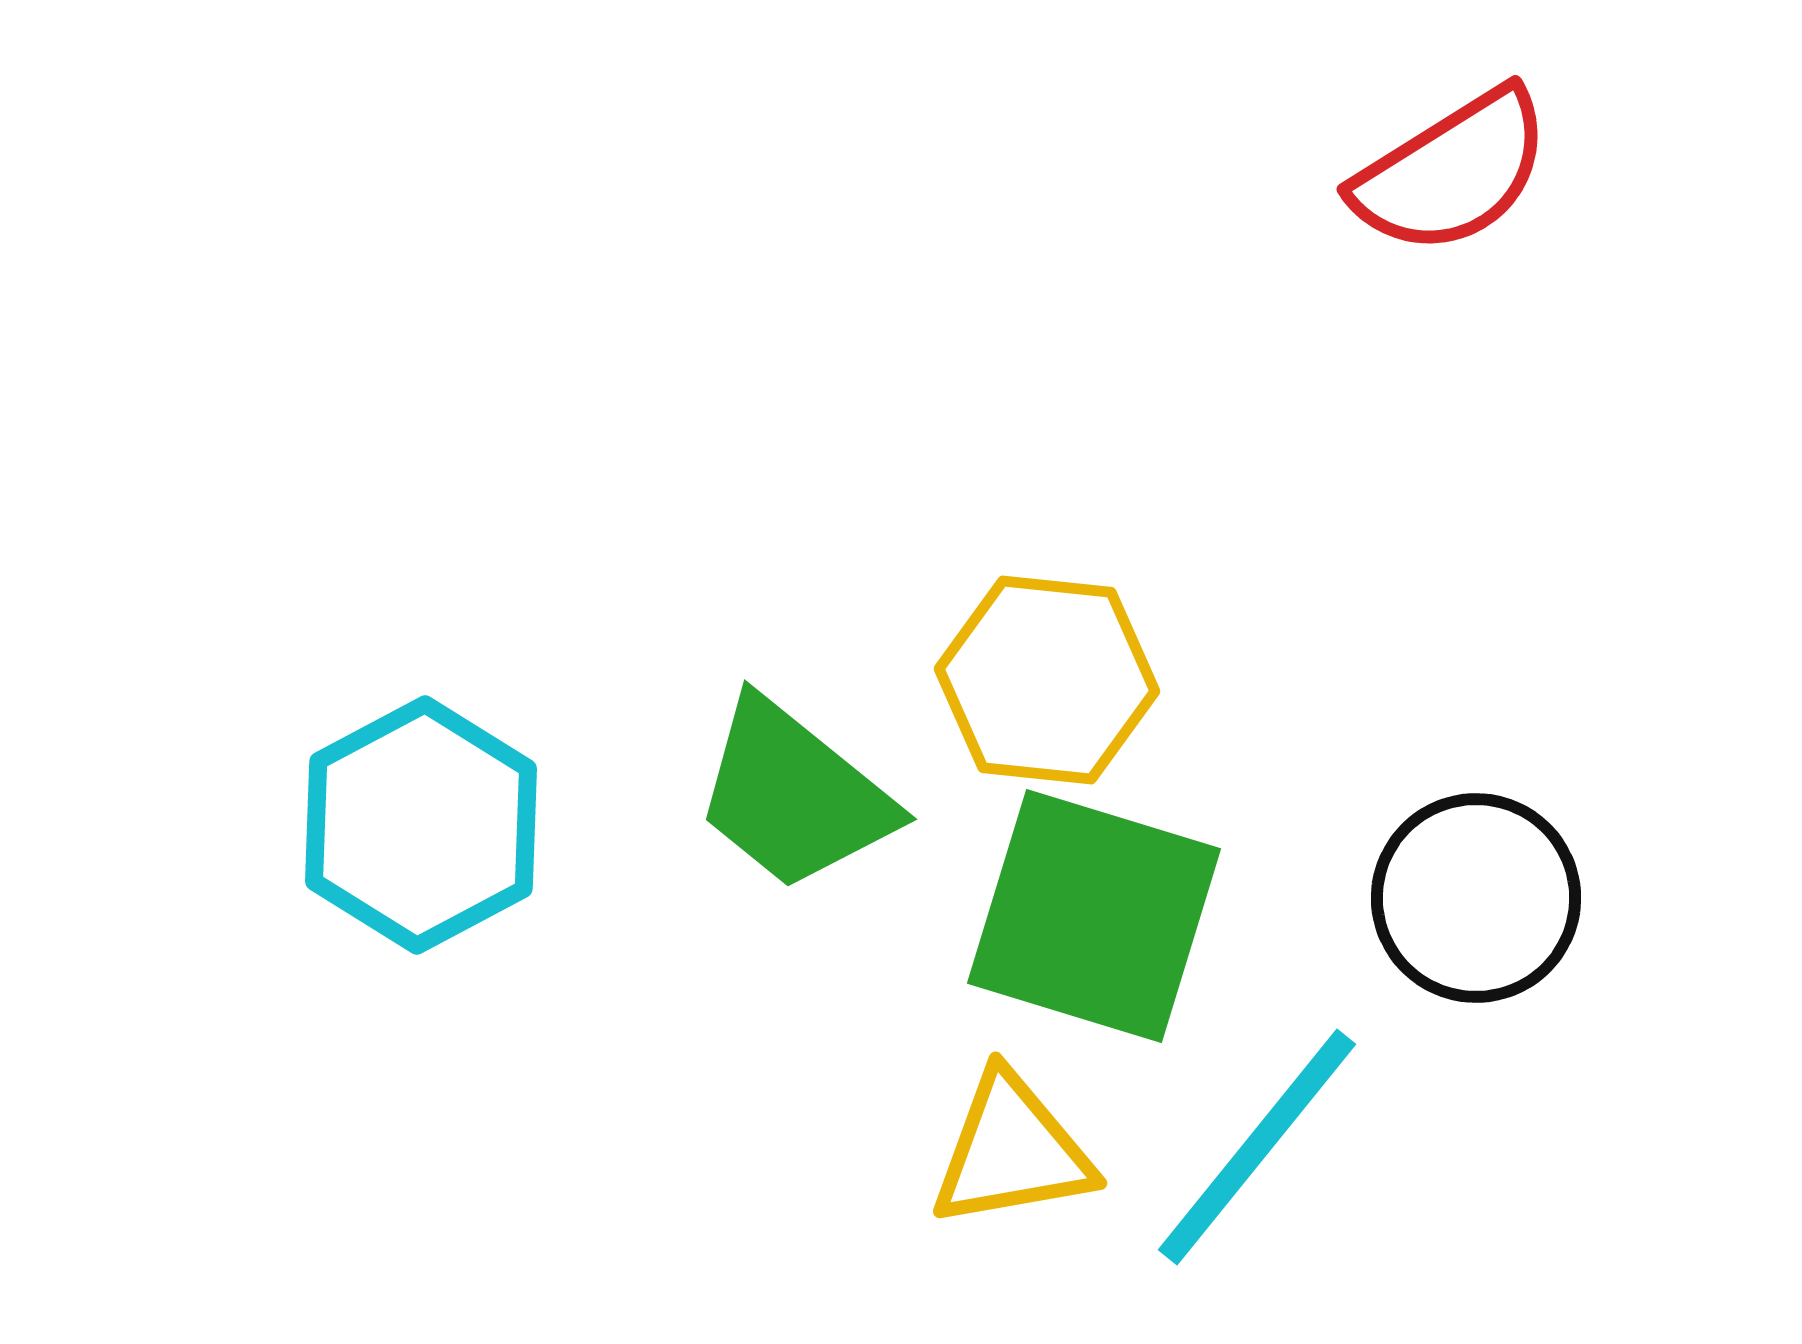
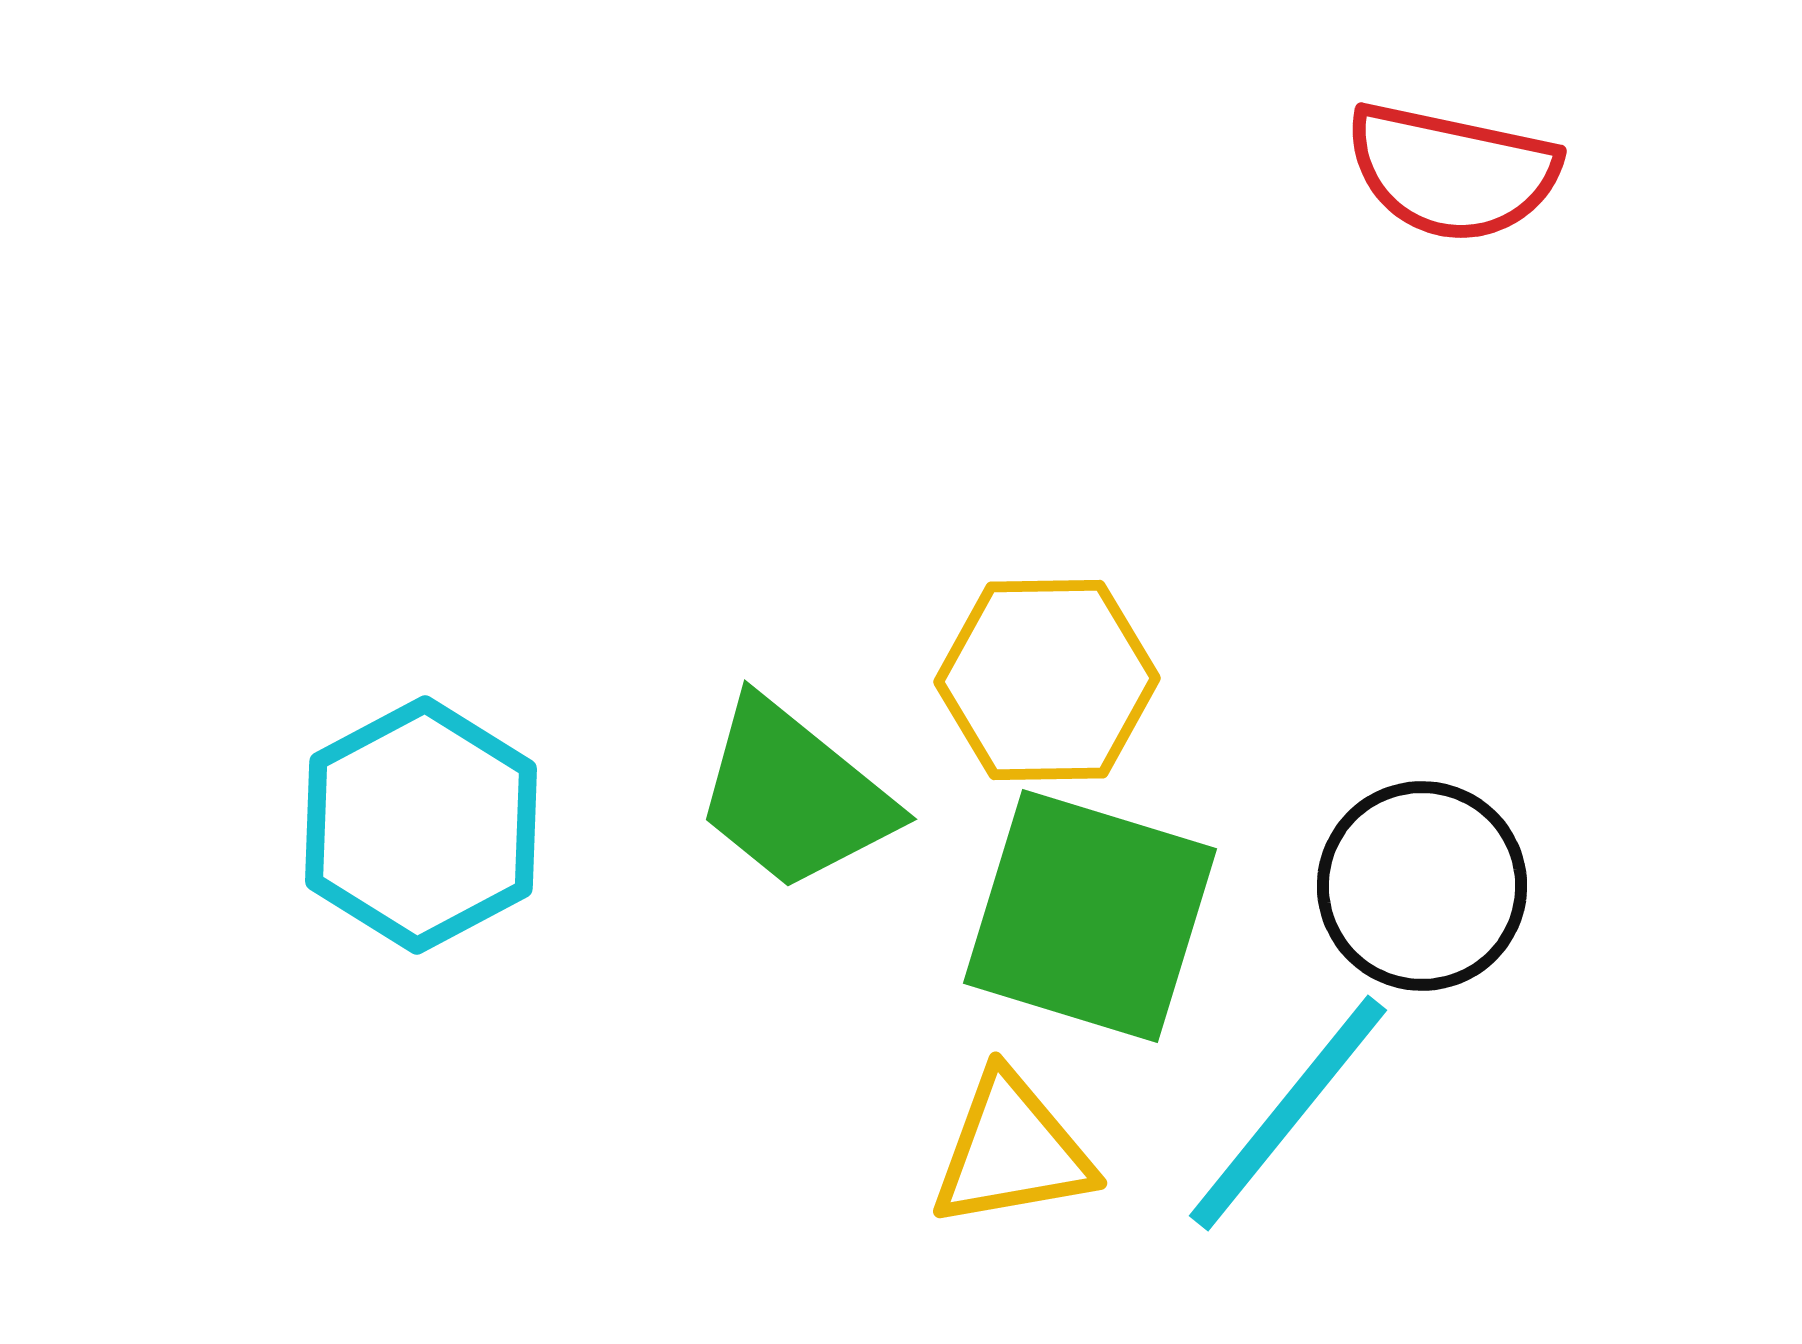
red semicircle: rotated 44 degrees clockwise
yellow hexagon: rotated 7 degrees counterclockwise
black circle: moved 54 px left, 12 px up
green square: moved 4 px left
cyan line: moved 31 px right, 34 px up
